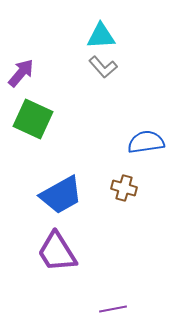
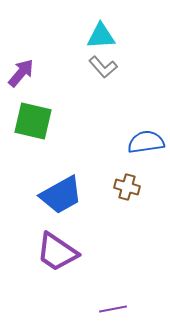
green square: moved 2 px down; rotated 12 degrees counterclockwise
brown cross: moved 3 px right, 1 px up
purple trapezoid: rotated 24 degrees counterclockwise
